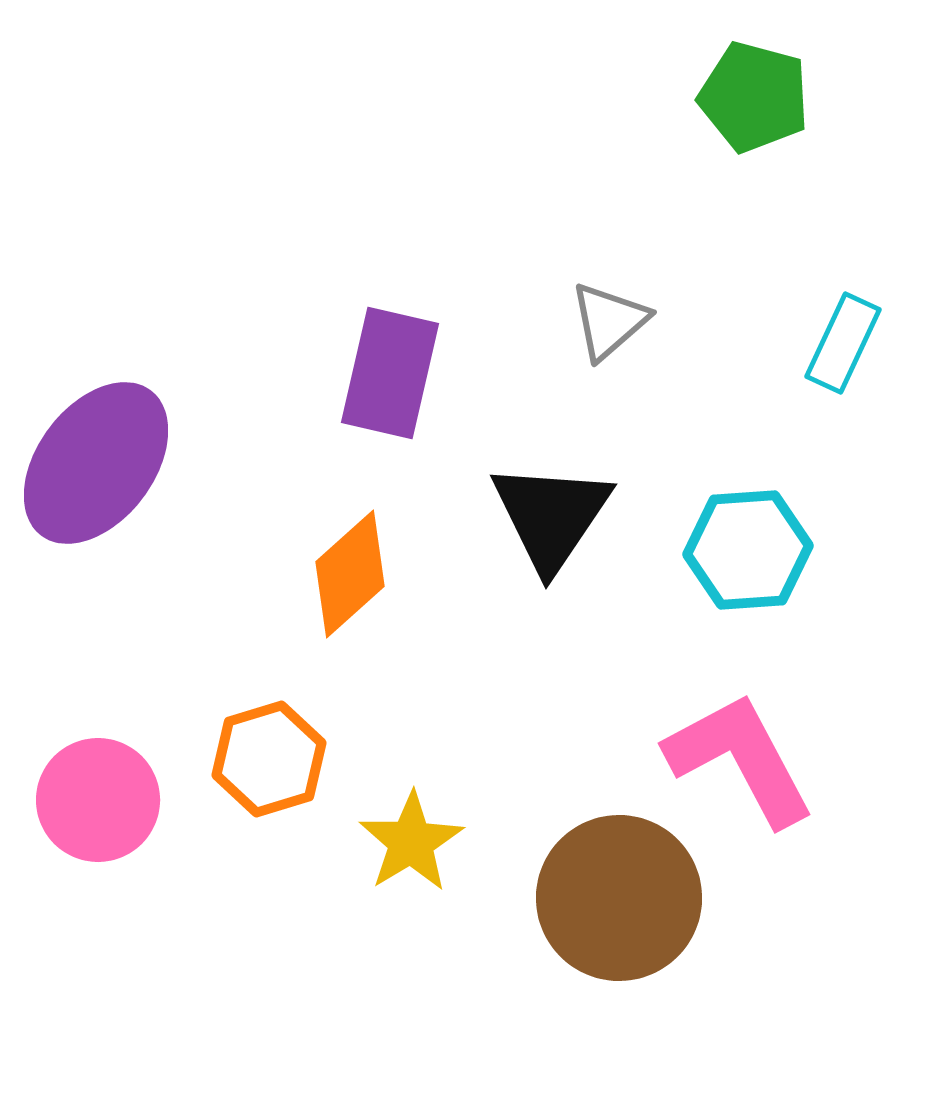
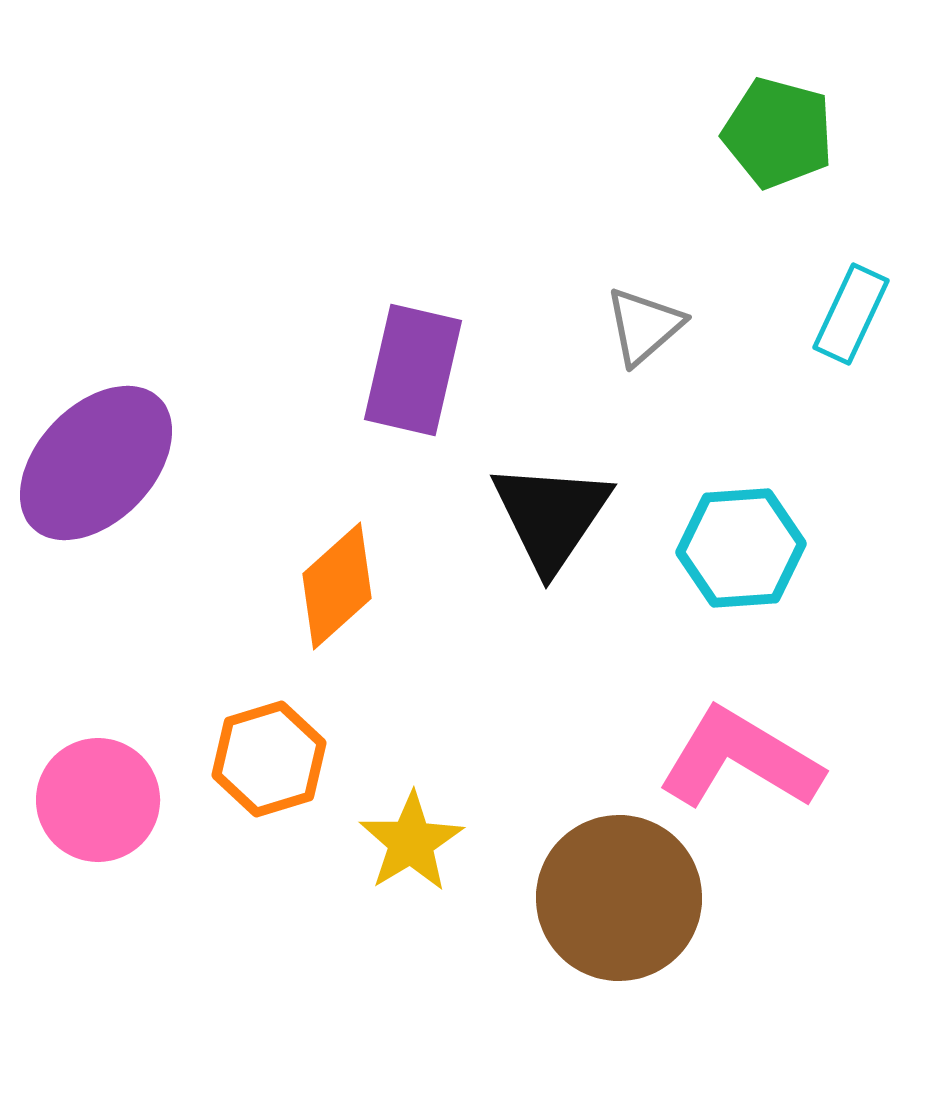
green pentagon: moved 24 px right, 36 px down
gray triangle: moved 35 px right, 5 px down
cyan rectangle: moved 8 px right, 29 px up
purple rectangle: moved 23 px right, 3 px up
purple ellipse: rotated 7 degrees clockwise
cyan hexagon: moved 7 px left, 2 px up
orange diamond: moved 13 px left, 12 px down
pink L-shape: rotated 31 degrees counterclockwise
